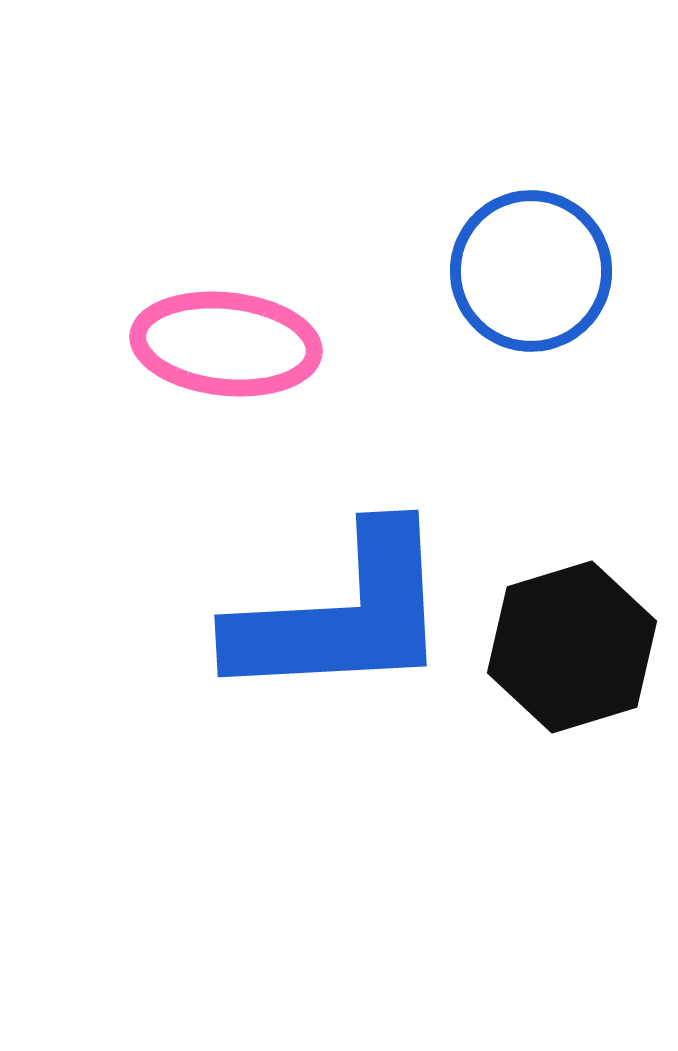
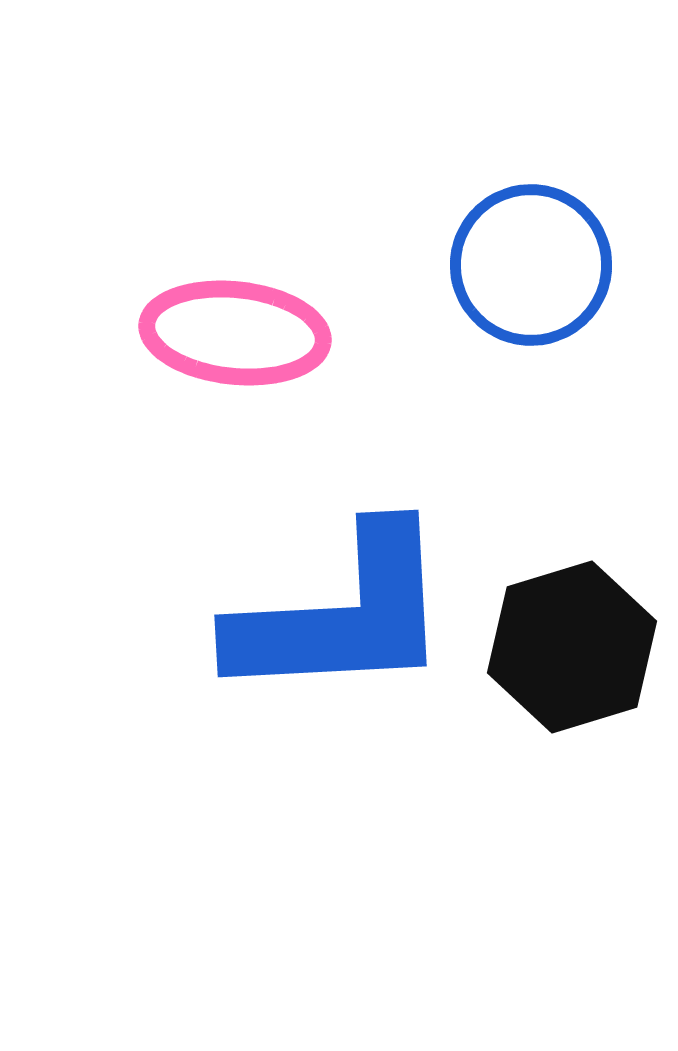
blue circle: moved 6 px up
pink ellipse: moved 9 px right, 11 px up
